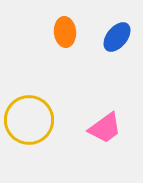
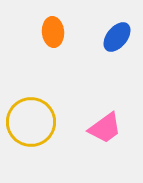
orange ellipse: moved 12 px left
yellow circle: moved 2 px right, 2 px down
